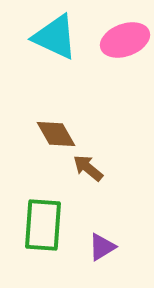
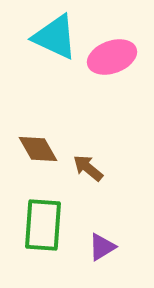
pink ellipse: moved 13 px left, 17 px down
brown diamond: moved 18 px left, 15 px down
